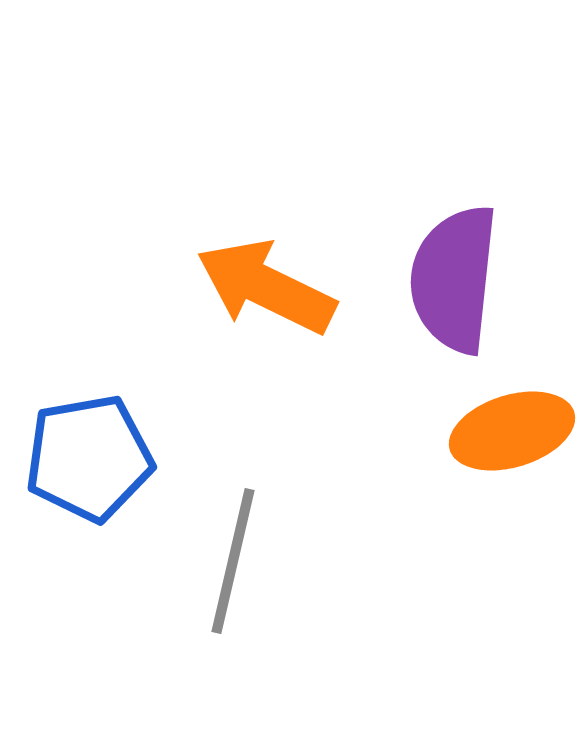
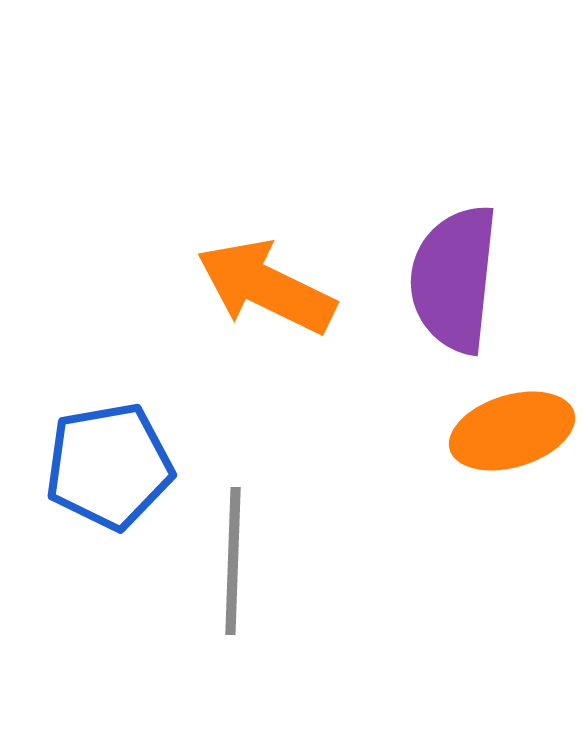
blue pentagon: moved 20 px right, 8 px down
gray line: rotated 11 degrees counterclockwise
